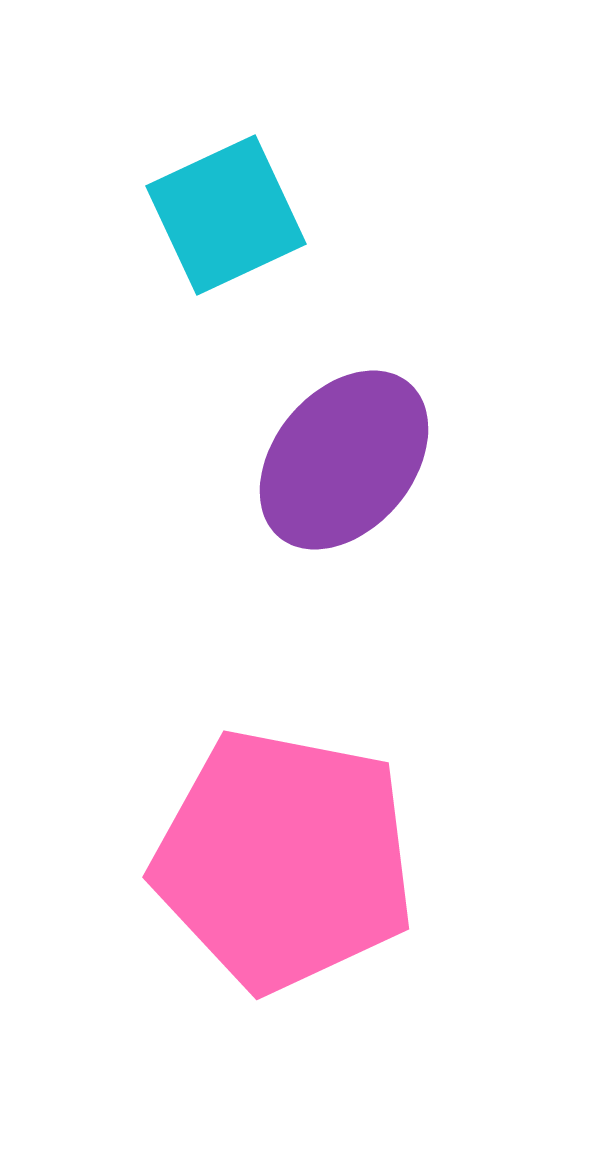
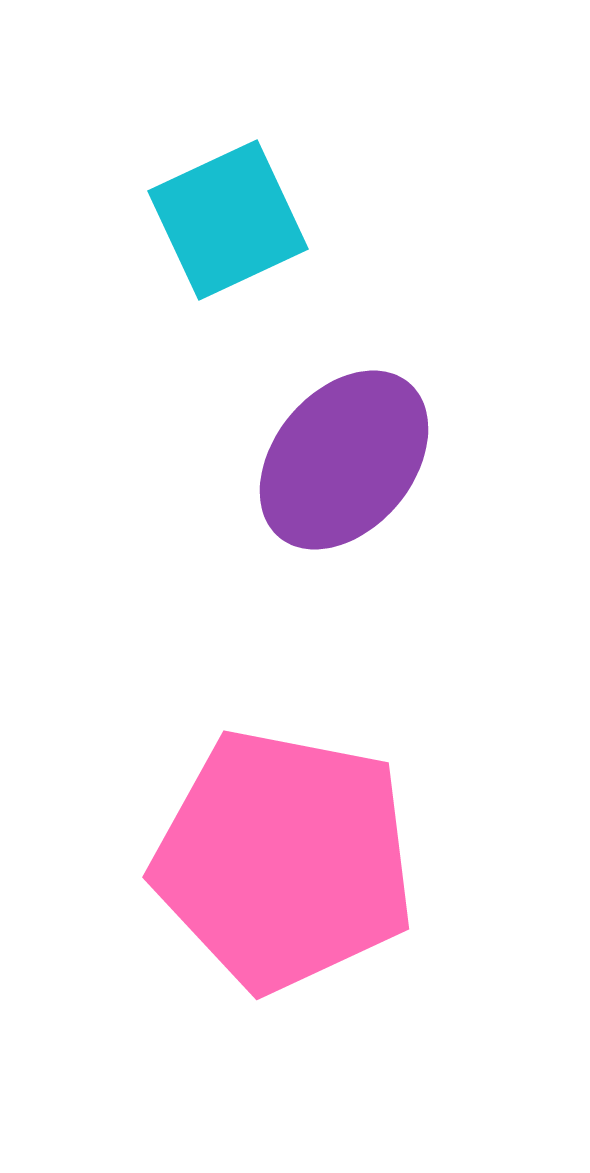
cyan square: moved 2 px right, 5 px down
